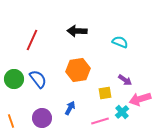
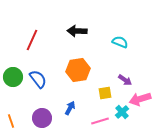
green circle: moved 1 px left, 2 px up
